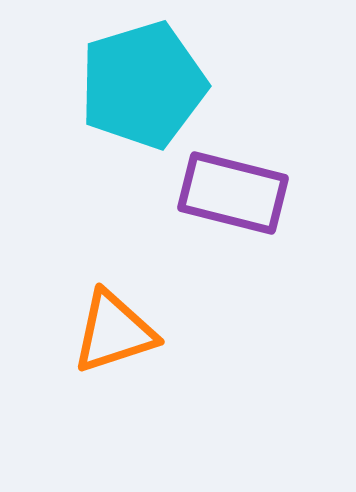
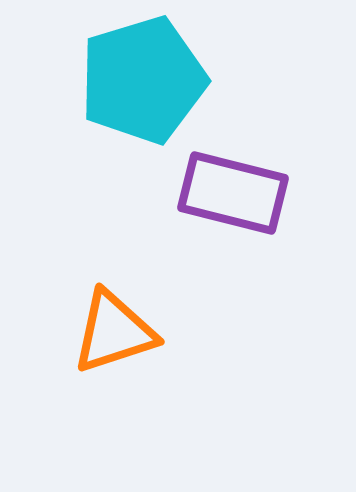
cyan pentagon: moved 5 px up
